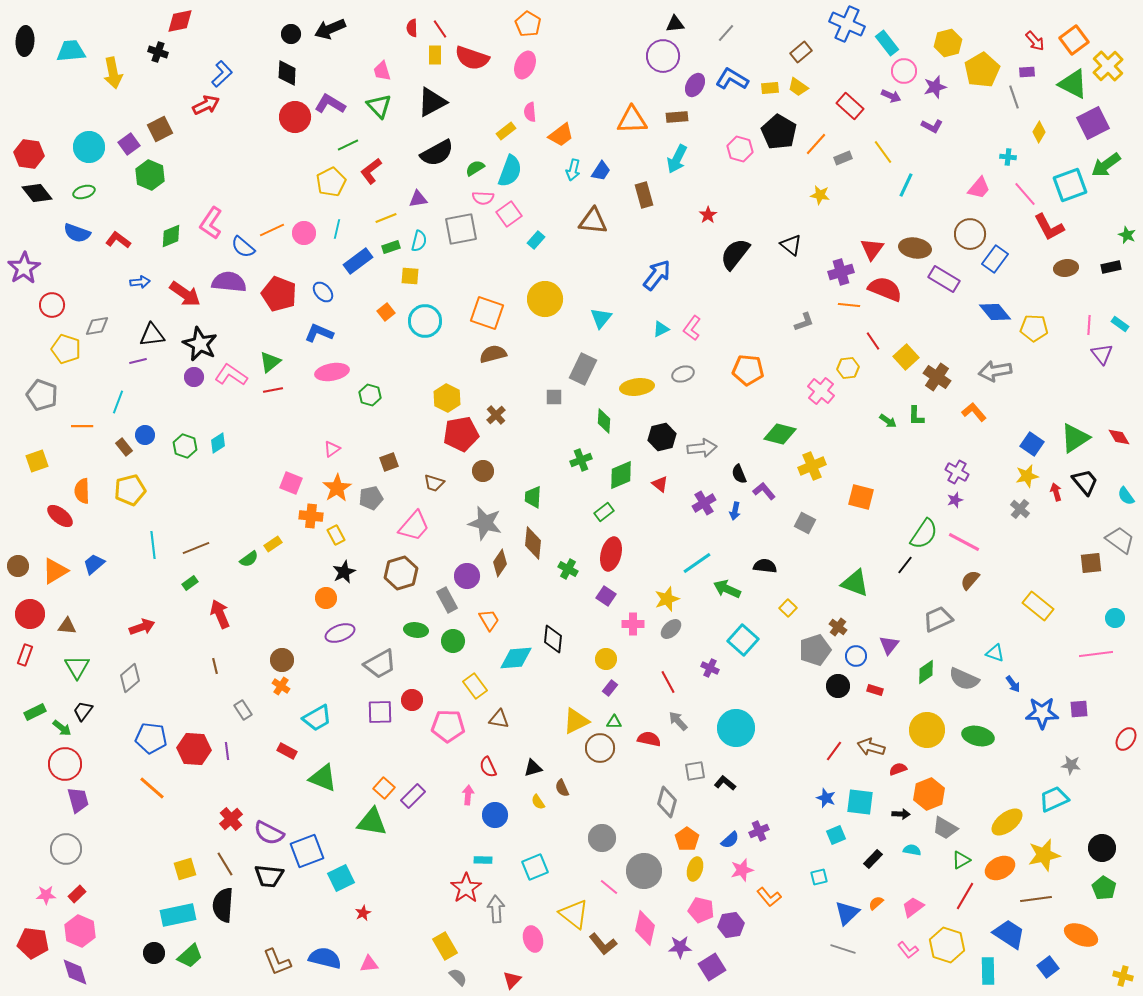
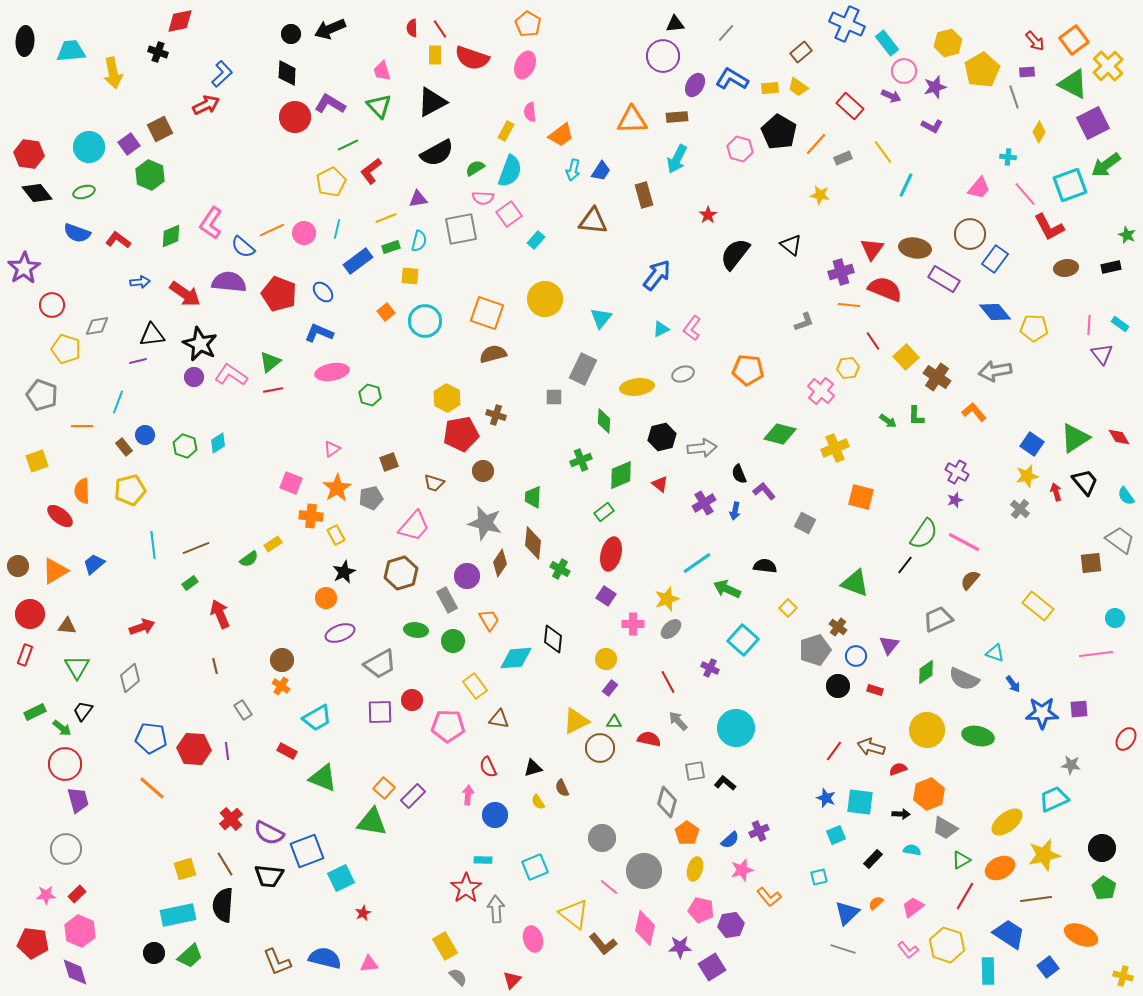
yellow rectangle at (506, 131): rotated 24 degrees counterclockwise
brown cross at (496, 415): rotated 30 degrees counterclockwise
yellow cross at (812, 466): moved 23 px right, 18 px up
green cross at (568, 569): moved 8 px left
orange pentagon at (687, 839): moved 6 px up
